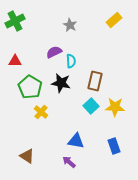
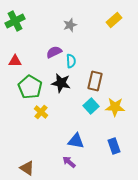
gray star: rotated 24 degrees clockwise
brown triangle: moved 12 px down
